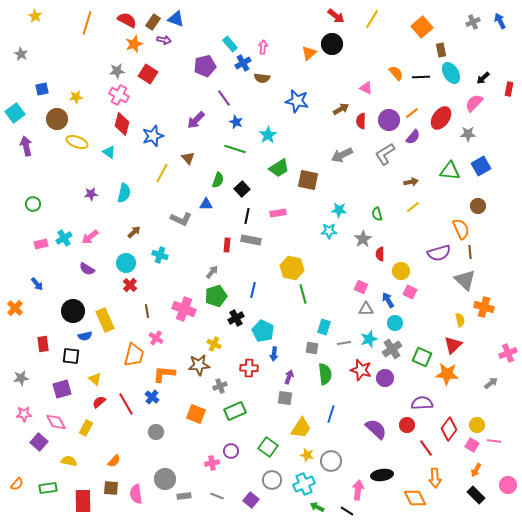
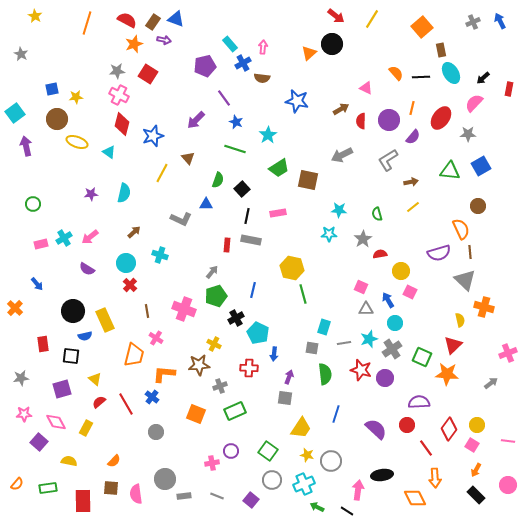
blue square at (42, 89): moved 10 px right
orange line at (412, 113): moved 5 px up; rotated 40 degrees counterclockwise
gray L-shape at (385, 154): moved 3 px right, 6 px down
cyan star at (329, 231): moved 3 px down
red semicircle at (380, 254): rotated 80 degrees clockwise
cyan pentagon at (263, 331): moved 5 px left, 2 px down
purple semicircle at (422, 403): moved 3 px left, 1 px up
blue line at (331, 414): moved 5 px right
pink line at (494, 441): moved 14 px right
green square at (268, 447): moved 4 px down
